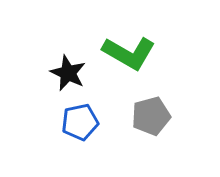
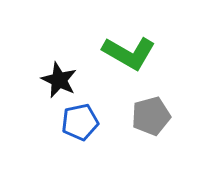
black star: moved 9 px left, 7 px down
